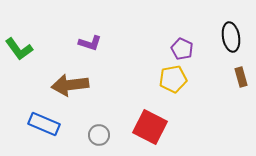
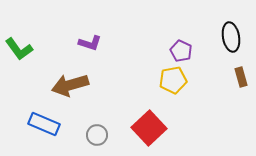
purple pentagon: moved 1 px left, 2 px down
yellow pentagon: moved 1 px down
brown arrow: rotated 9 degrees counterclockwise
red square: moved 1 px left, 1 px down; rotated 20 degrees clockwise
gray circle: moved 2 px left
